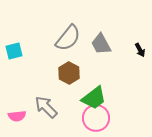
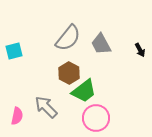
green trapezoid: moved 10 px left, 7 px up
pink semicircle: rotated 72 degrees counterclockwise
